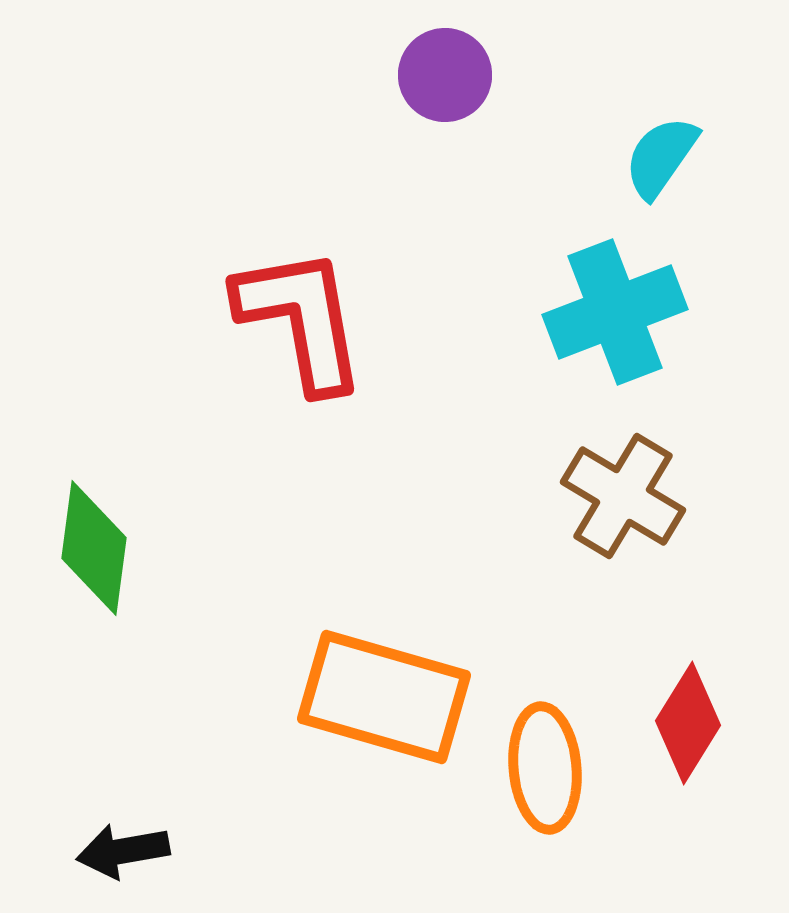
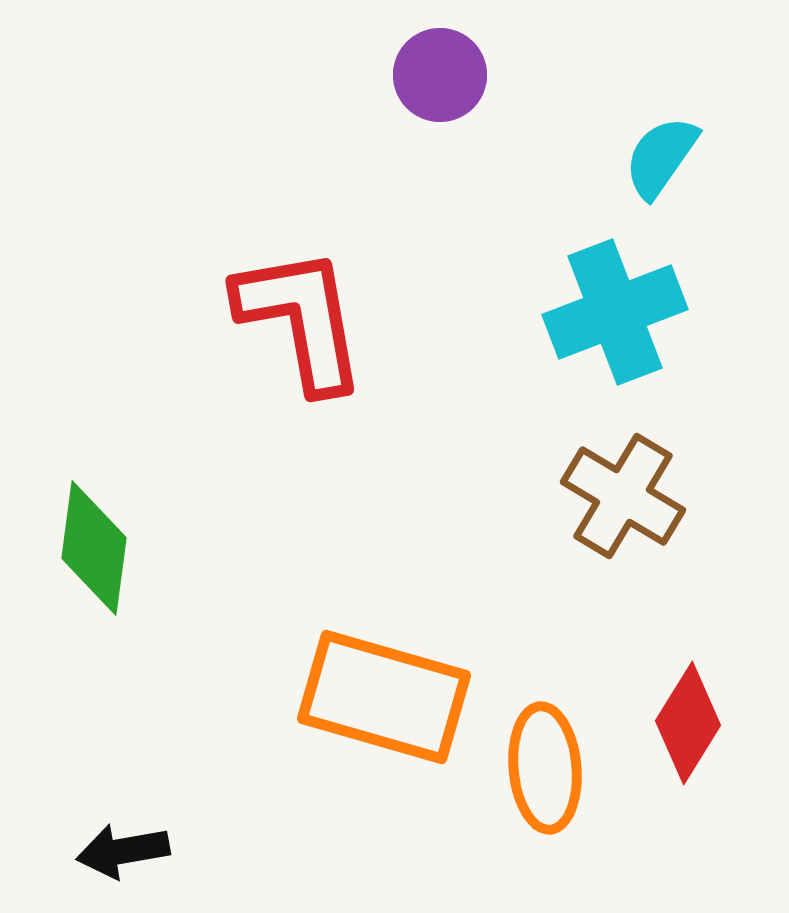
purple circle: moved 5 px left
